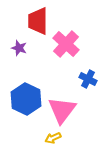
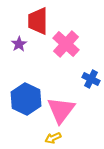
purple star: moved 4 px up; rotated 21 degrees clockwise
blue cross: moved 3 px right
pink triangle: moved 1 px left
